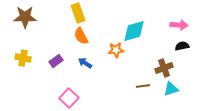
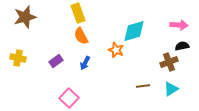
brown star: rotated 15 degrees counterclockwise
orange star: rotated 28 degrees clockwise
yellow cross: moved 5 px left
blue arrow: rotated 96 degrees counterclockwise
brown cross: moved 5 px right, 6 px up
cyan triangle: rotated 14 degrees counterclockwise
